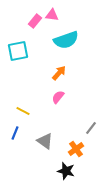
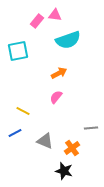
pink triangle: moved 3 px right
pink rectangle: moved 2 px right
cyan semicircle: moved 2 px right
orange arrow: rotated 21 degrees clockwise
pink semicircle: moved 2 px left
gray line: rotated 48 degrees clockwise
blue line: rotated 40 degrees clockwise
gray triangle: rotated 12 degrees counterclockwise
orange cross: moved 4 px left, 1 px up
black star: moved 2 px left
